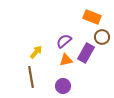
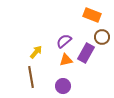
orange rectangle: moved 2 px up
